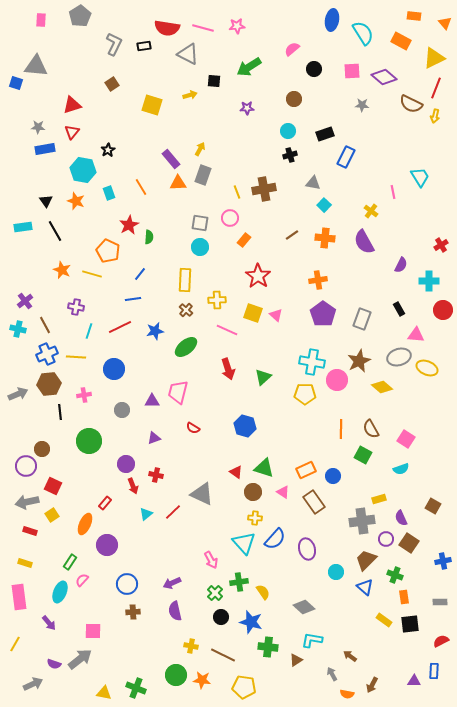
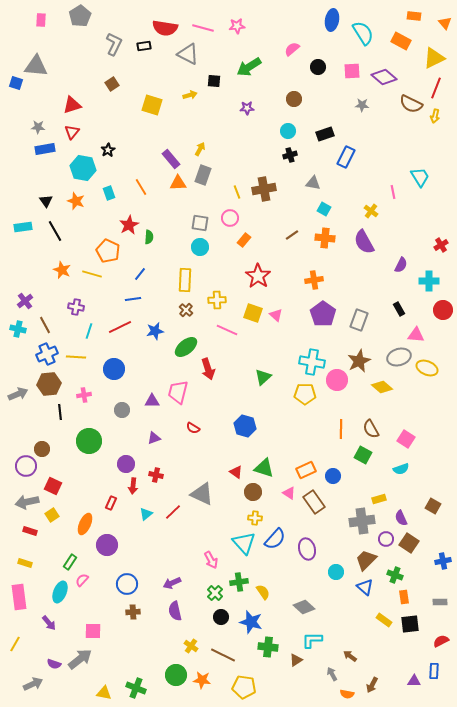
red semicircle at (167, 28): moved 2 px left
black circle at (314, 69): moved 4 px right, 2 px up
cyan hexagon at (83, 170): moved 2 px up
cyan square at (324, 205): moved 4 px down; rotated 16 degrees counterclockwise
orange cross at (318, 280): moved 4 px left
gray rectangle at (362, 319): moved 3 px left, 1 px down
red arrow at (228, 369): moved 20 px left
red arrow at (133, 486): rotated 28 degrees clockwise
pink triangle at (283, 492): moved 6 px right, 1 px down
red rectangle at (105, 503): moved 6 px right; rotated 16 degrees counterclockwise
cyan L-shape at (312, 640): rotated 10 degrees counterclockwise
yellow cross at (191, 646): rotated 24 degrees clockwise
